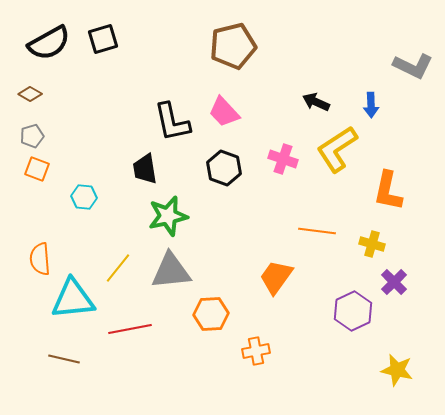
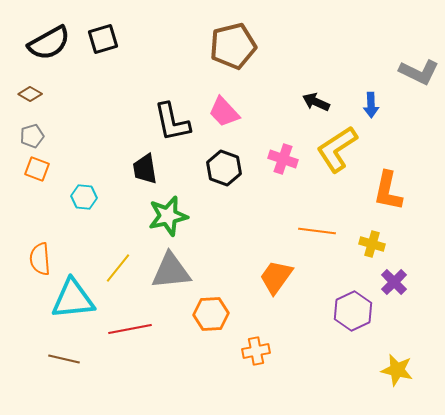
gray L-shape: moved 6 px right, 6 px down
